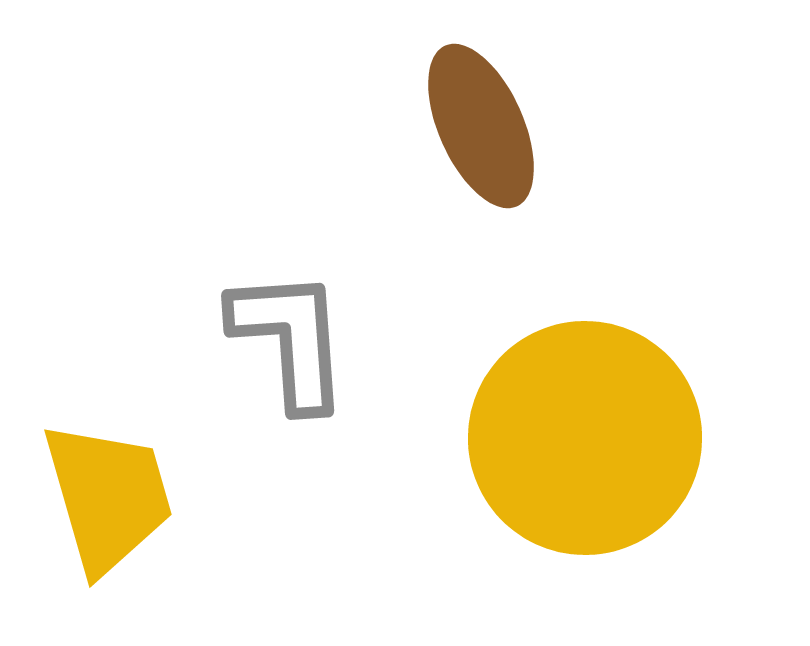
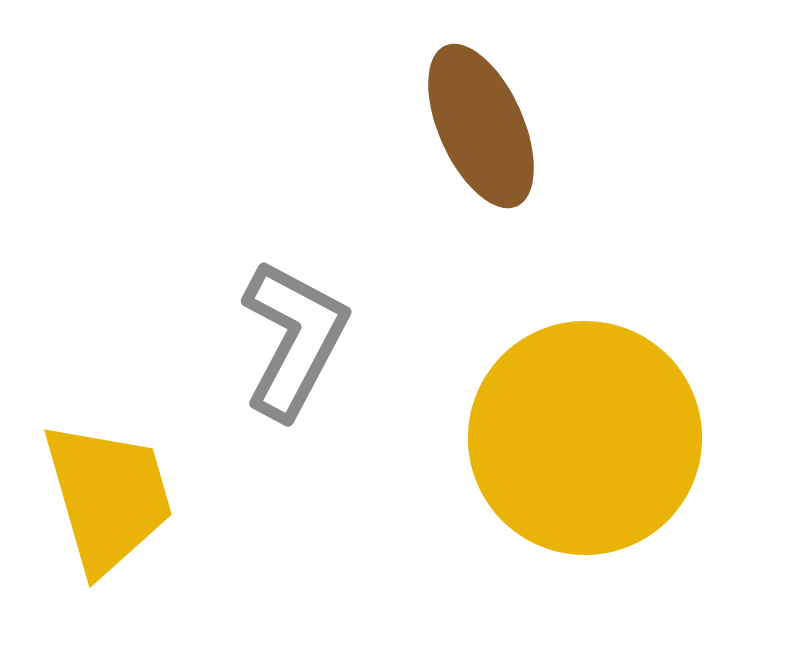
gray L-shape: moved 4 px right; rotated 32 degrees clockwise
